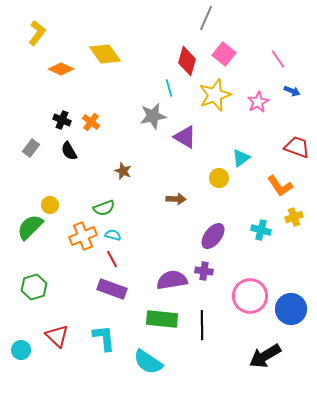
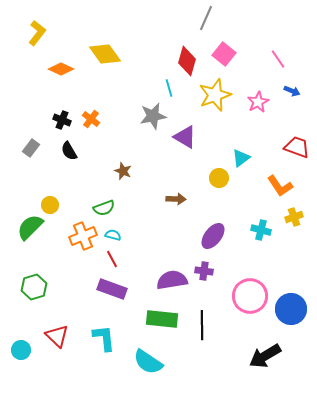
orange cross at (91, 122): moved 3 px up
